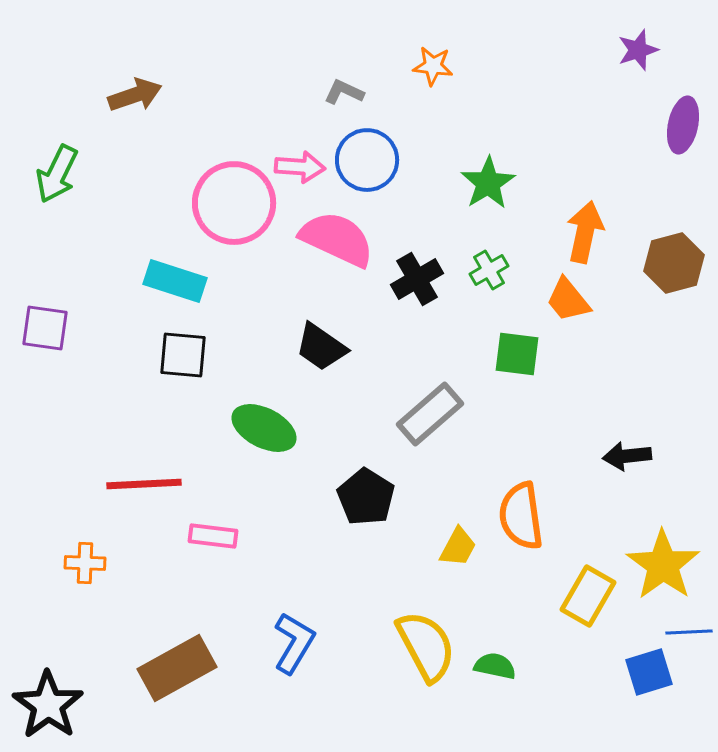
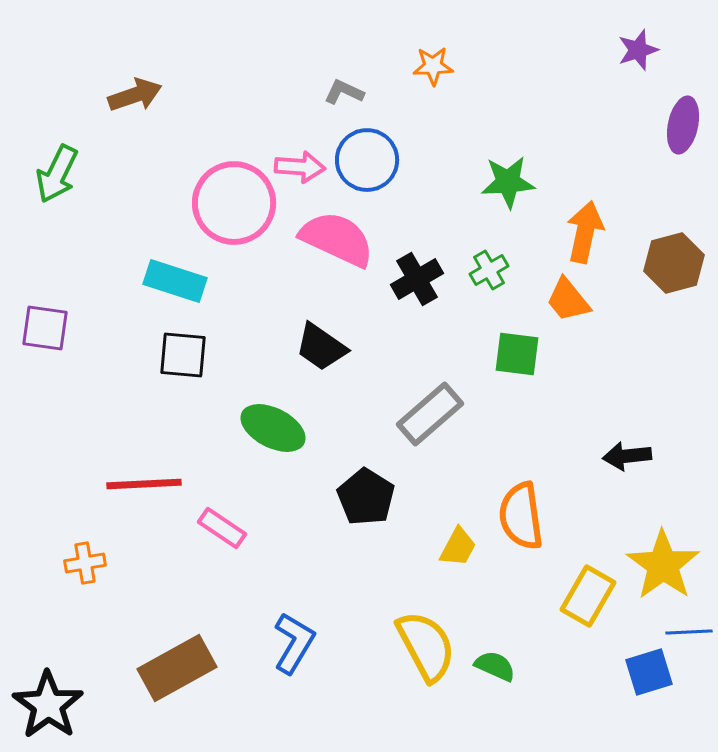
orange star: rotated 9 degrees counterclockwise
green star: moved 20 px right, 1 px up; rotated 28 degrees clockwise
green ellipse: moved 9 px right
pink rectangle: moved 9 px right, 8 px up; rotated 27 degrees clockwise
orange cross: rotated 12 degrees counterclockwise
green semicircle: rotated 12 degrees clockwise
